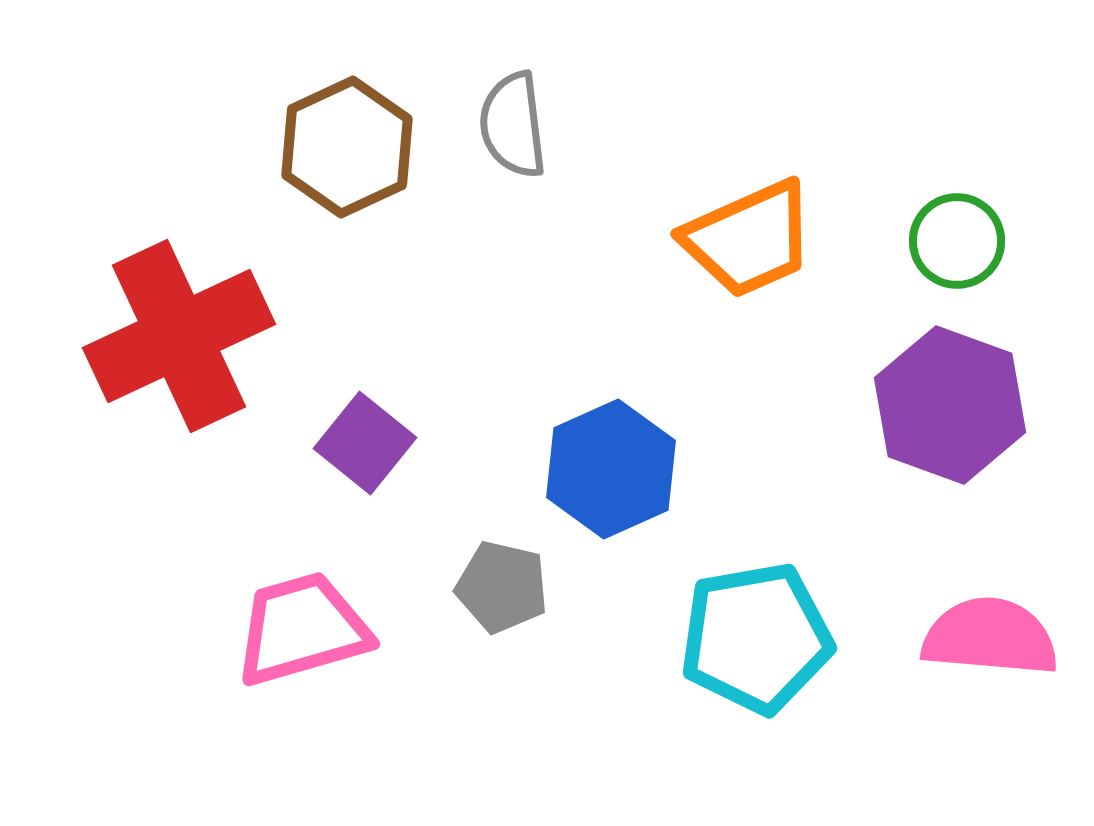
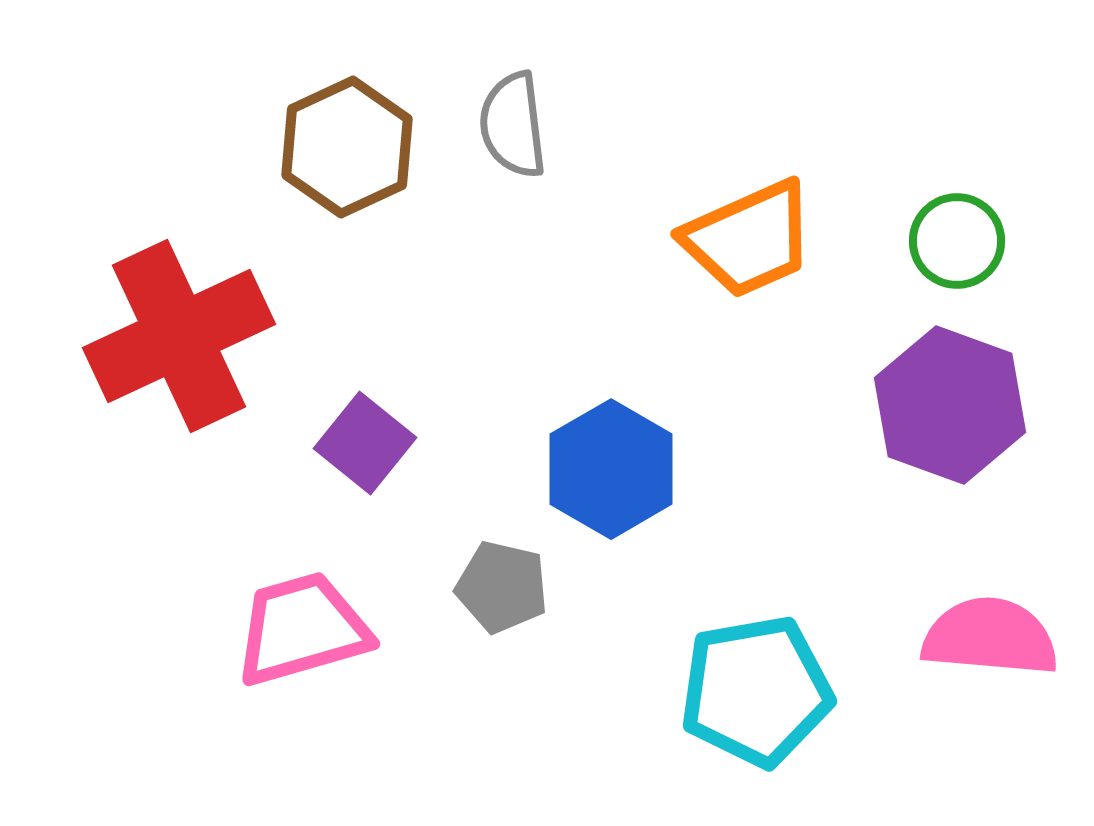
blue hexagon: rotated 6 degrees counterclockwise
cyan pentagon: moved 53 px down
